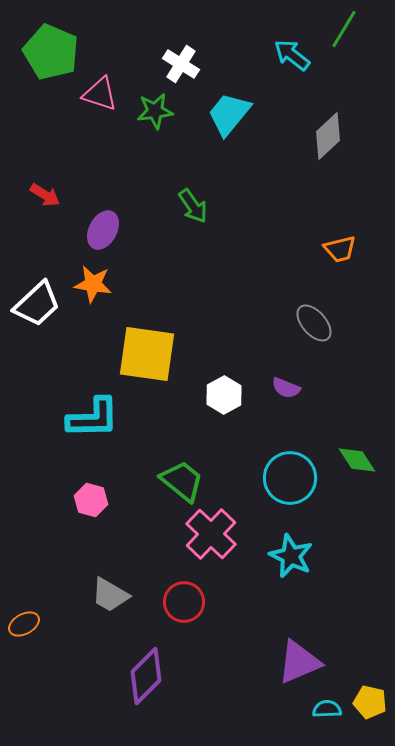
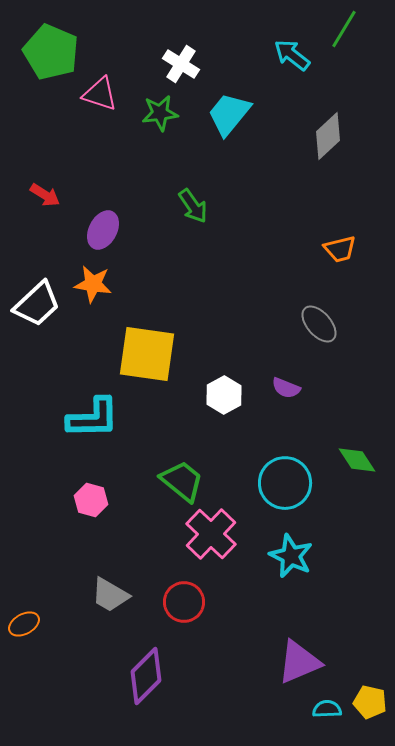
green star: moved 5 px right, 2 px down
gray ellipse: moved 5 px right, 1 px down
cyan circle: moved 5 px left, 5 px down
